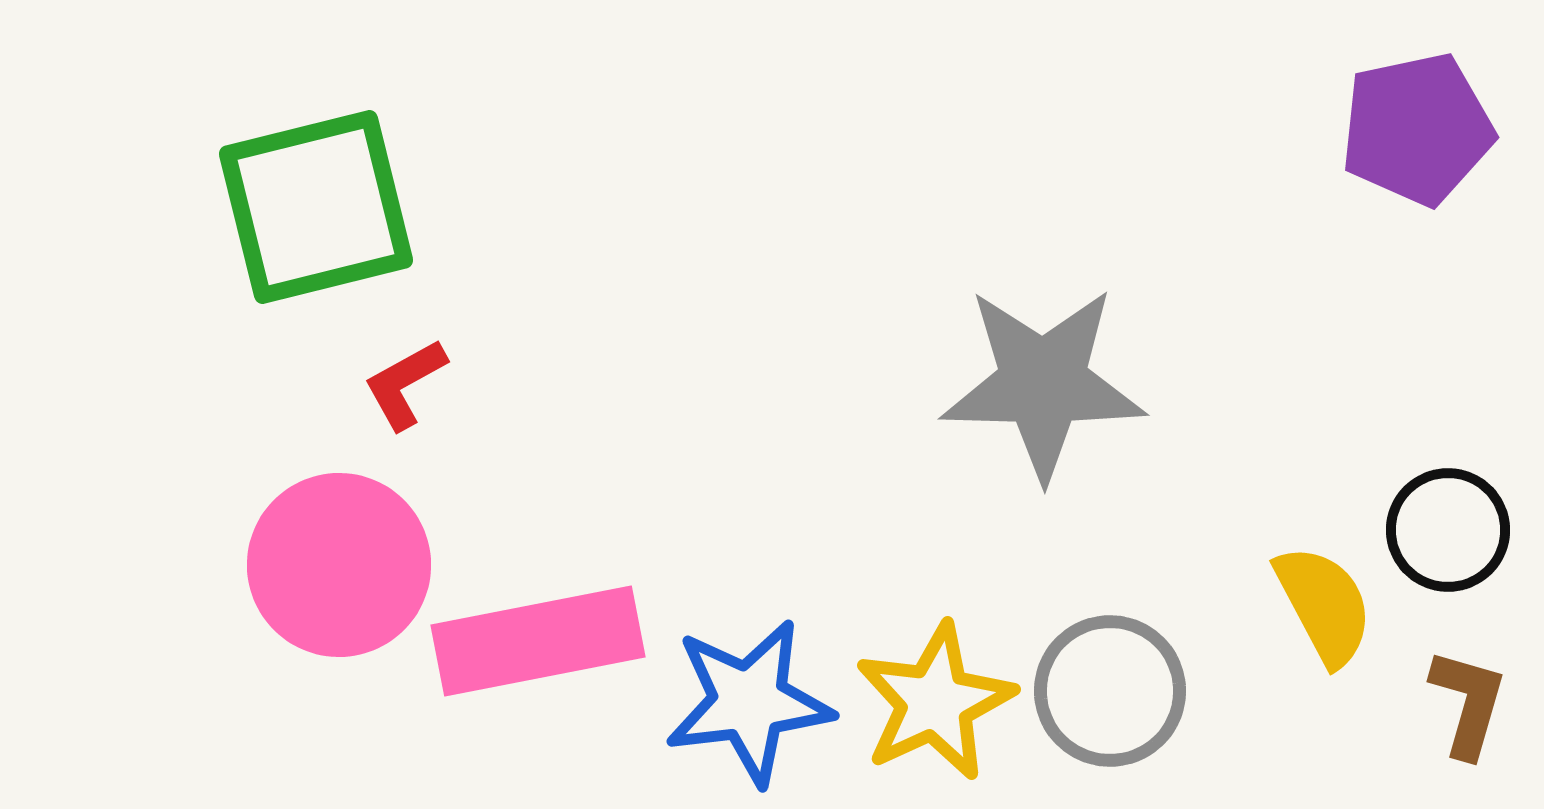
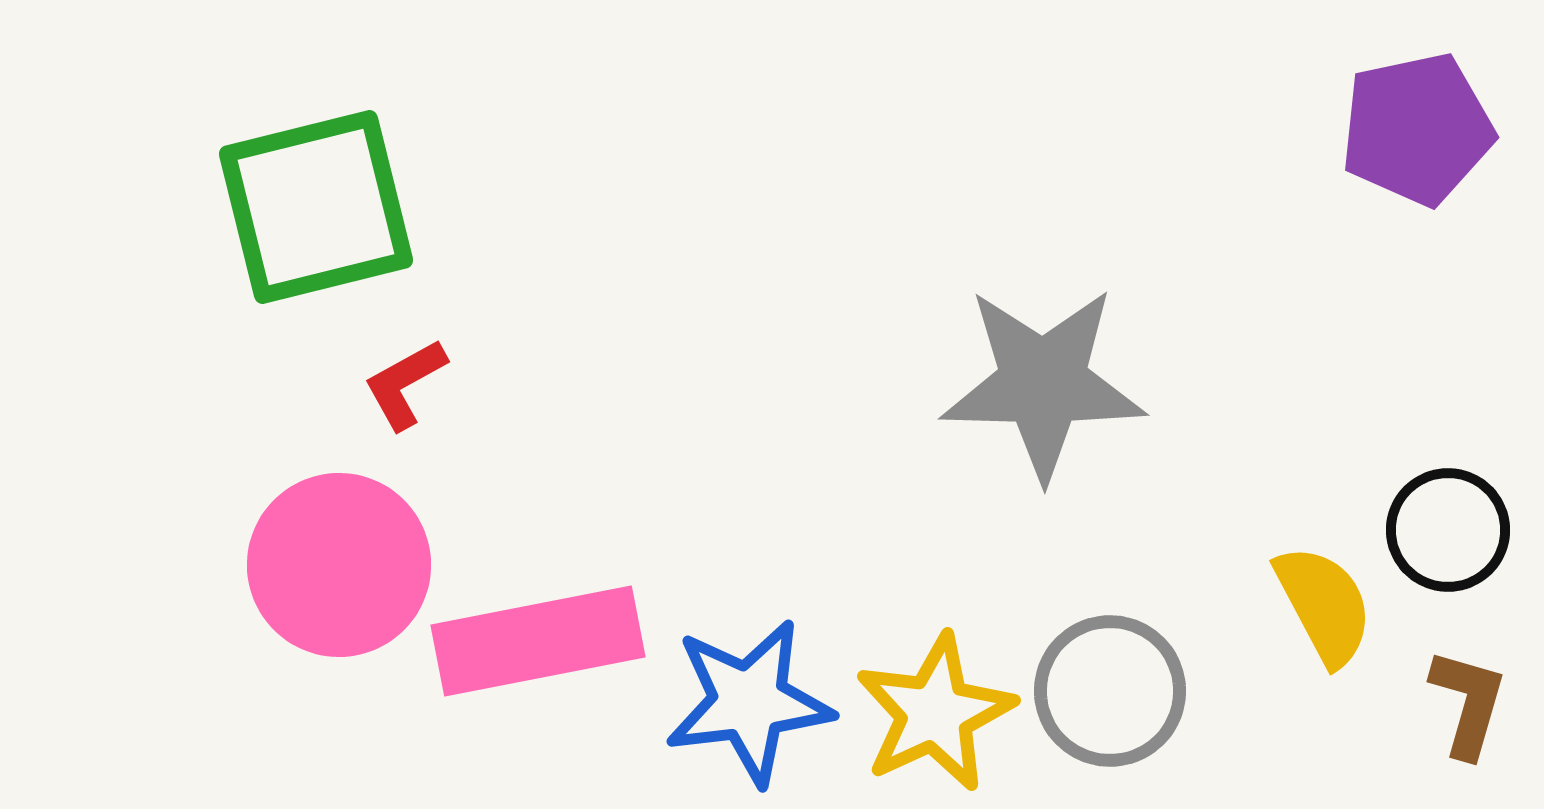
yellow star: moved 11 px down
